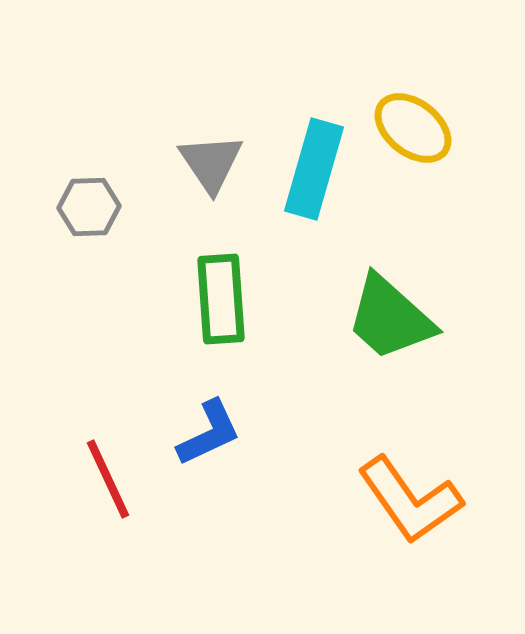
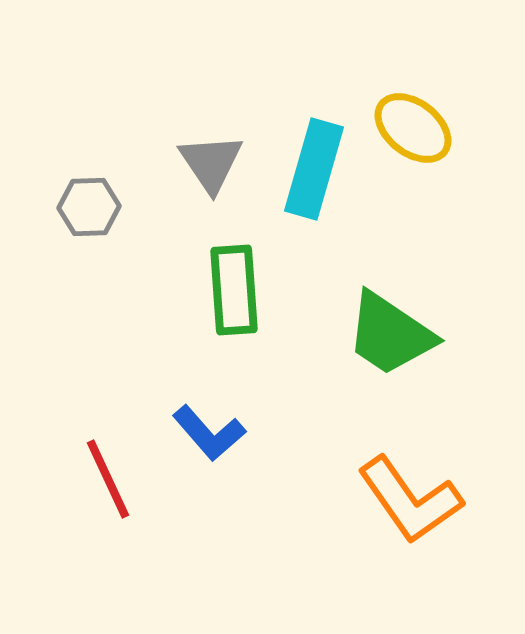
green rectangle: moved 13 px right, 9 px up
green trapezoid: moved 16 px down; rotated 8 degrees counterclockwise
blue L-shape: rotated 74 degrees clockwise
